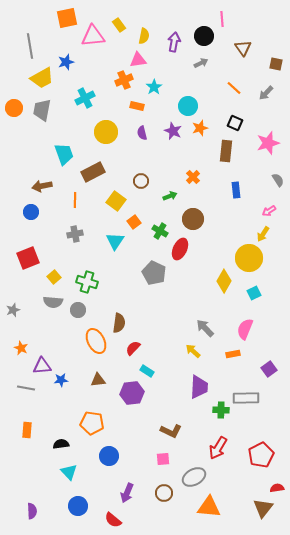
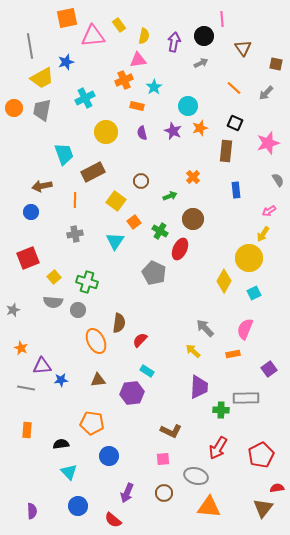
red semicircle at (133, 348): moved 7 px right, 8 px up
gray ellipse at (194, 477): moved 2 px right, 1 px up; rotated 45 degrees clockwise
